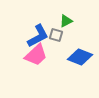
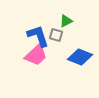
blue L-shape: rotated 80 degrees counterclockwise
